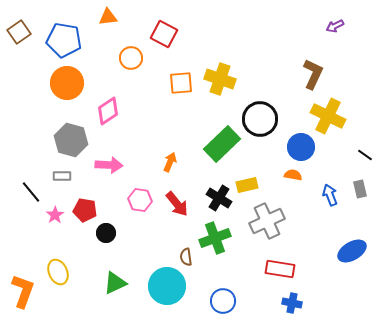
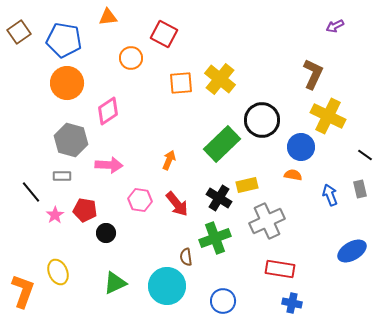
yellow cross at (220, 79): rotated 20 degrees clockwise
black circle at (260, 119): moved 2 px right, 1 px down
orange arrow at (170, 162): moved 1 px left, 2 px up
